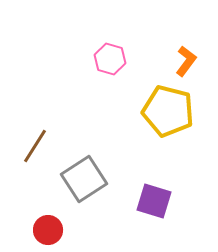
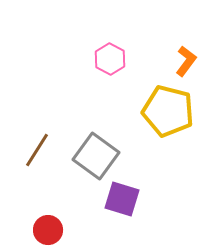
pink hexagon: rotated 12 degrees clockwise
brown line: moved 2 px right, 4 px down
gray square: moved 12 px right, 23 px up; rotated 21 degrees counterclockwise
purple square: moved 32 px left, 2 px up
